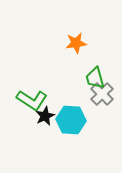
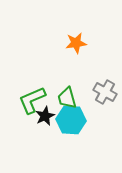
green trapezoid: moved 28 px left, 20 px down
gray cross: moved 3 px right, 2 px up; rotated 15 degrees counterclockwise
green L-shape: rotated 124 degrees clockwise
